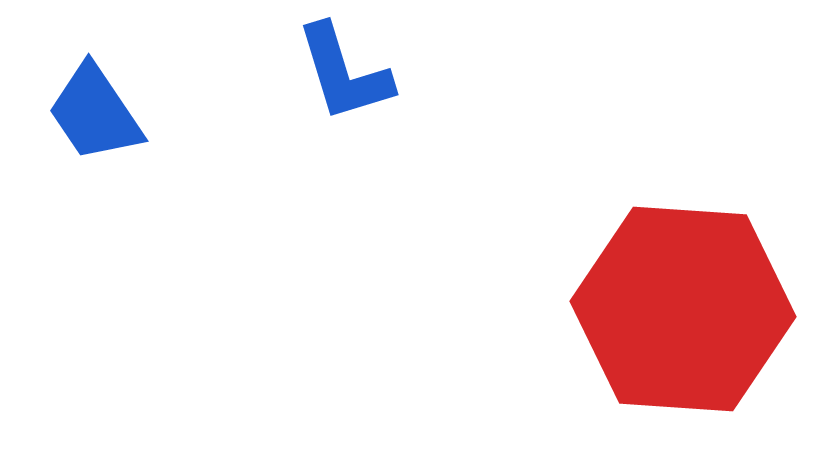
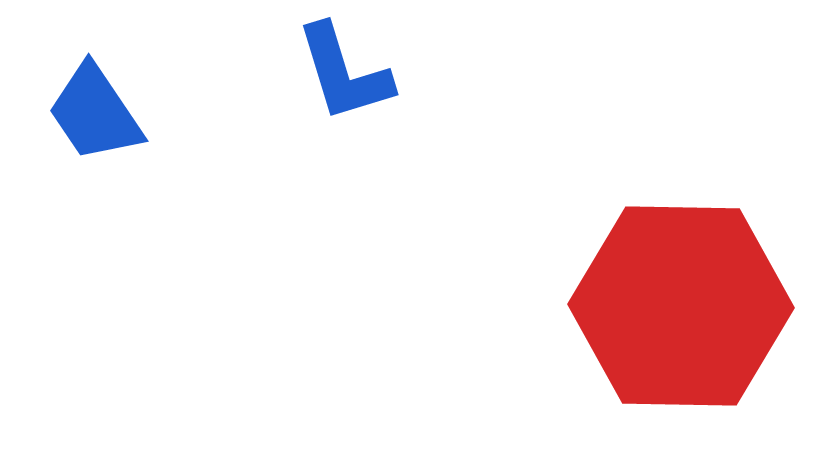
red hexagon: moved 2 px left, 3 px up; rotated 3 degrees counterclockwise
